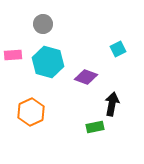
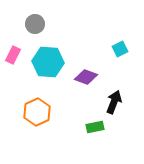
gray circle: moved 8 px left
cyan square: moved 2 px right
pink rectangle: rotated 60 degrees counterclockwise
cyan hexagon: rotated 12 degrees counterclockwise
black arrow: moved 2 px right, 2 px up; rotated 10 degrees clockwise
orange hexagon: moved 6 px right
